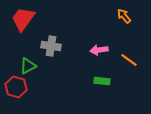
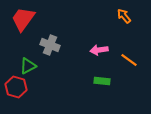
gray cross: moved 1 px left, 1 px up; rotated 12 degrees clockwise
